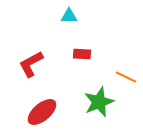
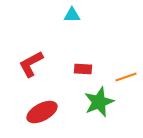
cyan triangle: moved 3 px right, 1 px up
red rectangle: moved 1 px right, 15 px down
orange line: rotated 45 degrees counterclockwise
red ellipse: rotated 12 degrees clockwise
